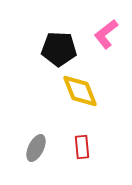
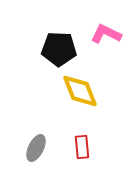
pink L-shape: rotated 64 degrees clockwise
